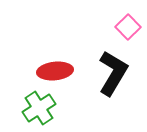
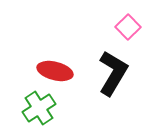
red ellipse: rotated 20 degrees clockwise
